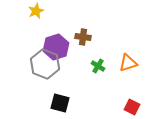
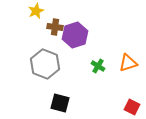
brown cross: moved 28 px left, 10 px up
purple hexagon: moved 19 px right, 12 px up
